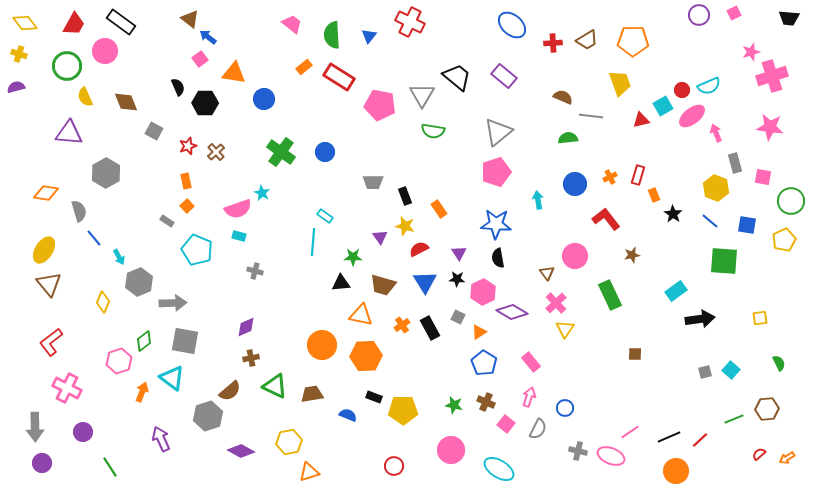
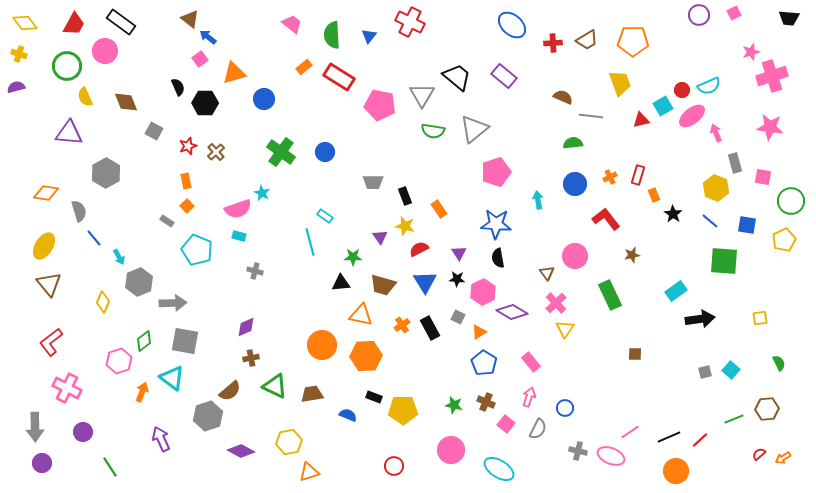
orange triangle at (234, 73): rotated 25 degrees counterclockwise
gray triangle at (498, 132): moved 24 px left, 3 px up
green semicircle at (568, 138): moved 5 px right, 5 px down
cyan line at (313, 242): moved 3 px left; rotated 20 degrees counterclockwise
yellow ellipse at (44, 250): moved 4 px up
orange arrow at (787, 458): moved 4 px left
